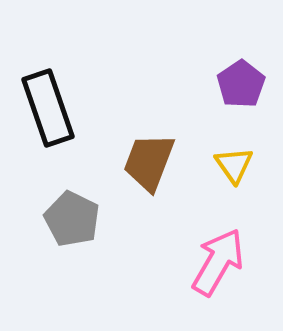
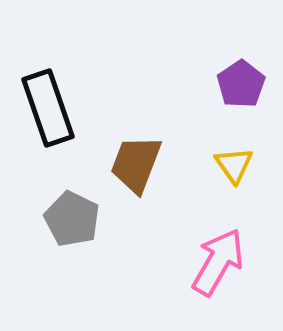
brown trapezoid: moved 13 px left, 2 px down
